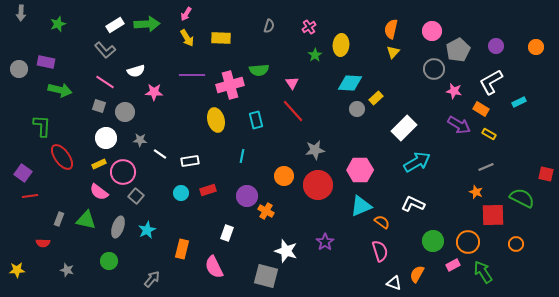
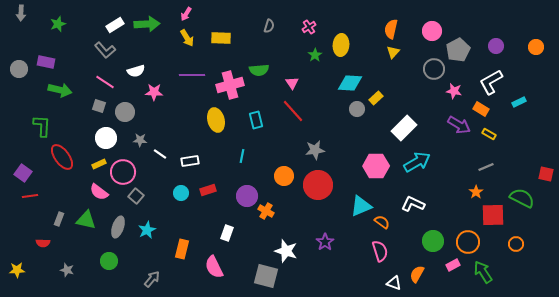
pink hexagon at (360, 170): moved 16 px right, 4 px up
orange star at (476, 192): rotated 16 degrees clockwise
